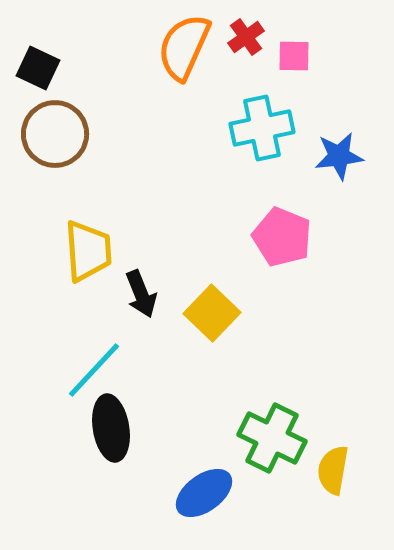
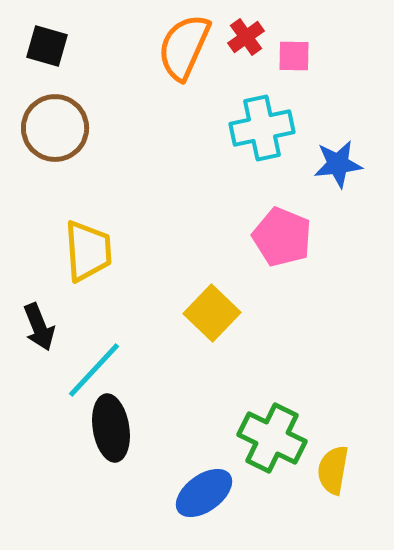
black square: moved 9 px right, 22 px up; rotated 9 degrees counterclockwise
brown circle: moved 6 px up
blue star: moved 1 px left, 8 px down
black arrow: moved 102 px left, 33 px down
